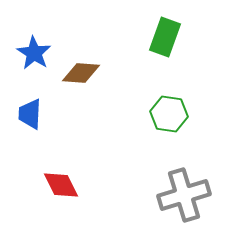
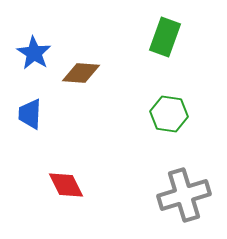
red diamond: moved 5 px right
